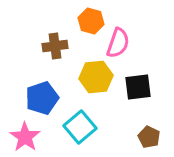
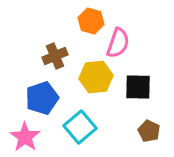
brown cross: moved 10 px down; rotated 15 degrees counterclockwise
black square: rotated 8 degrees clockwise
brown pentagon: moved 6 px up
